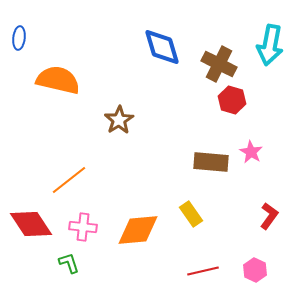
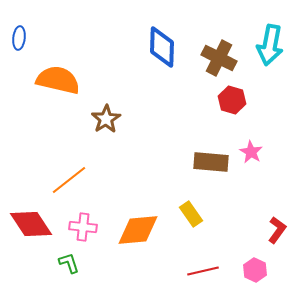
blue diamond: rotated 18 degrees clockwise
brown cross: moved 6 px up
brown star: moved 13 px left, 1 px up
red L-shape: moved 8 px right, 14 px down
